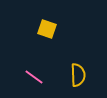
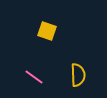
yellow square: moved 2 px down
